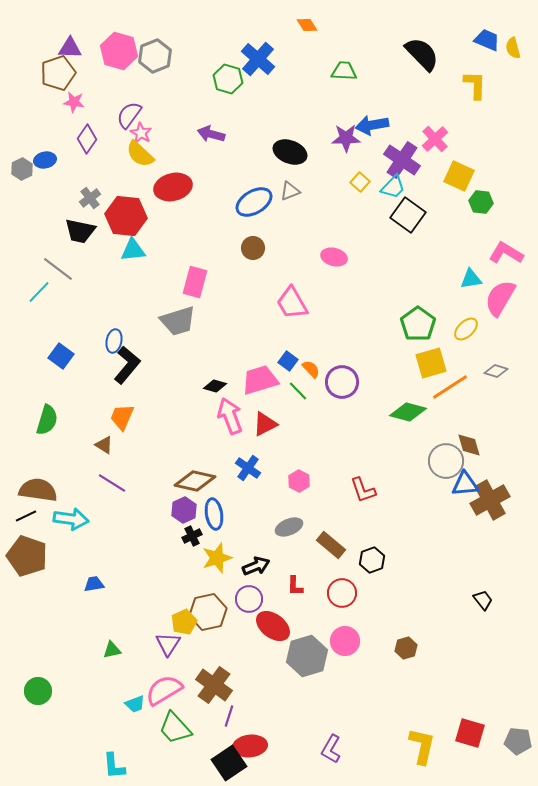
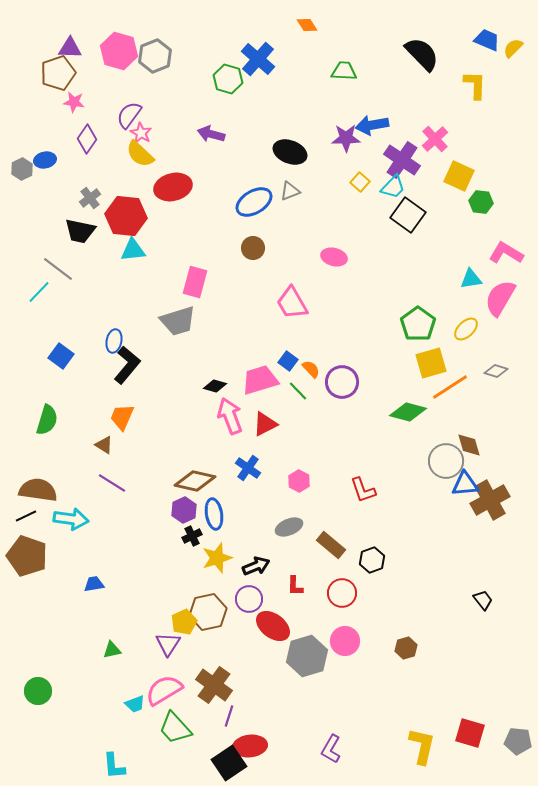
yellow semicircle at (513, 48): rotated 60 degrees clockwise
